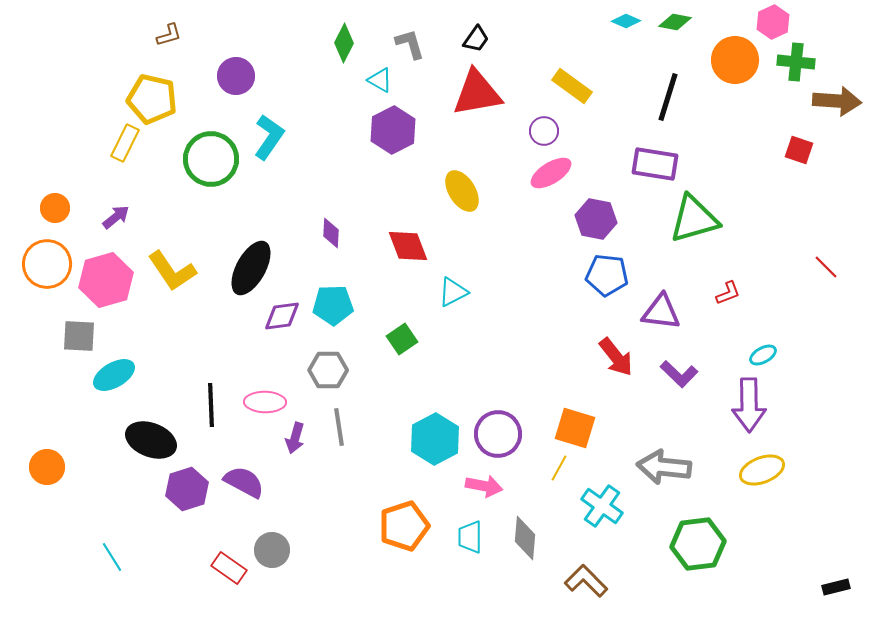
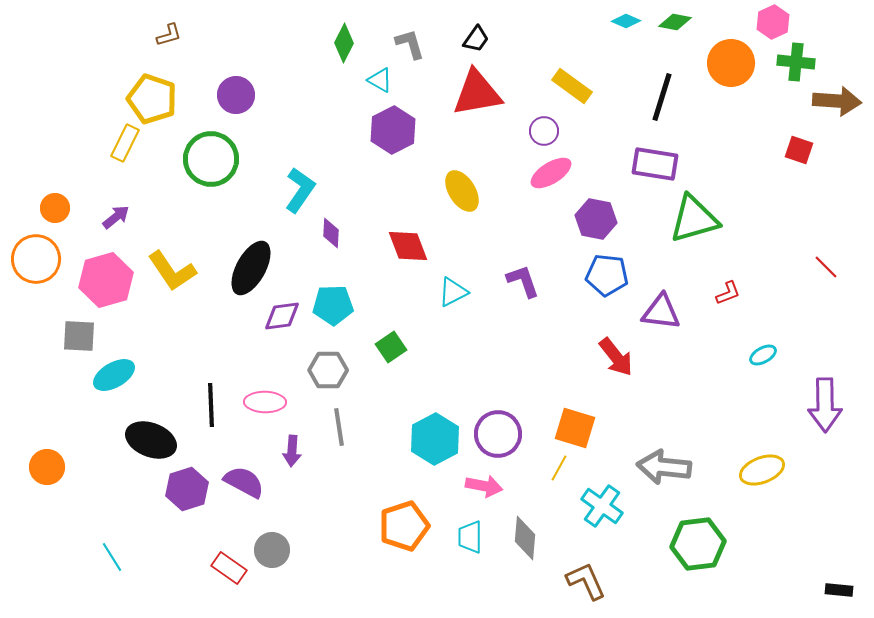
orange circle at (735, 60): moved 4 px left, 3 px down
purple circle at (236, 76): moved 19 px down
black line at (668, 97): moved 6 px left
yellow pentagon at (152, 99): rotated 6 degrees clockwise
cyan L-shape at (269, 137): moved 31 px right, 53 px down
orange circle at (47, 264): moved 11 px left, 5 px up
green square at (402, 339): moved 11 px left, 8 px down
purple L-shape at (679, 374): moved 156 px left, 93 px up; rotated 153 degrees counterclockwise
purple arrow at (749, 405): moved 76 px right
purple arrow at (295, 438): moved 3 px left, 13 px down; rotated 12 degrees counterclockwise
brown L-shape at (586, 581): rotated 21 degrees clockwise
black rectangle at (836, 587): moved 3 px right, 3 px down; rotated 20 degrees clockwise
